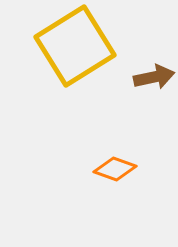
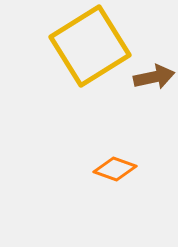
yellow square: moved 15 px right
